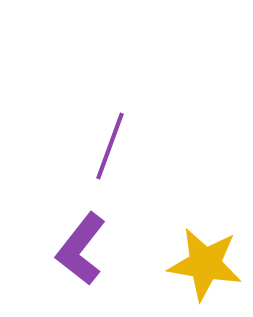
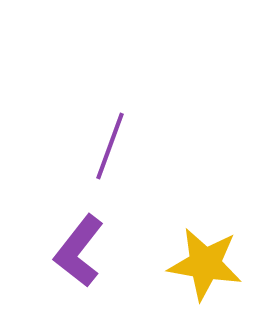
purple L-shape: moved 2 px left, 2 px down
